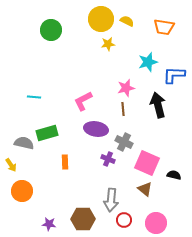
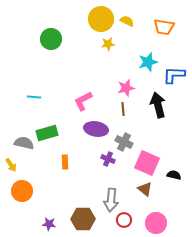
green circle: moved 9 px down
